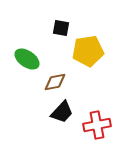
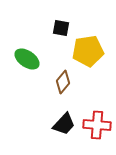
brown diamond: moved 8 px right; rotated 40 degrees counterclockwise
black trapezoid: moved 2 px right, 12 px down
red cross: rotated 16 degrees clockwise
